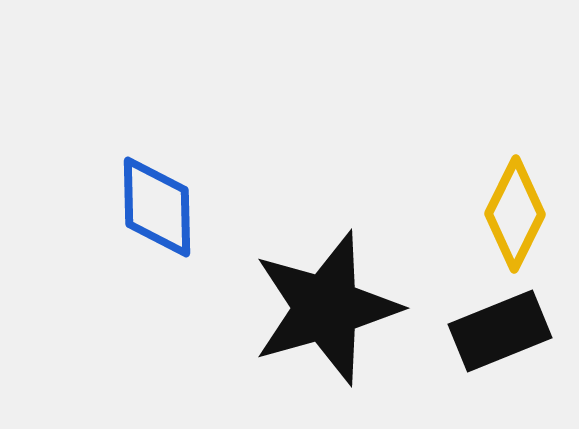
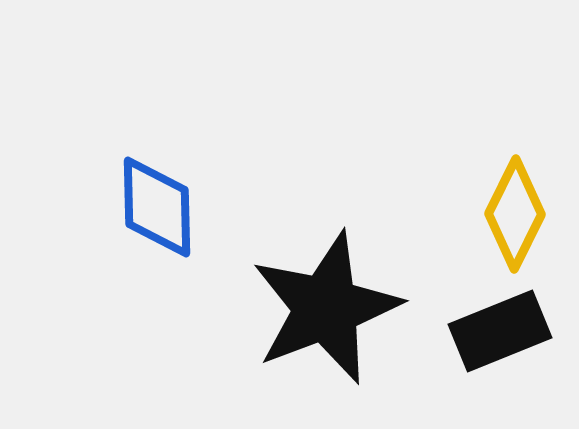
black star: rotated 5 degrees counterclockwise
